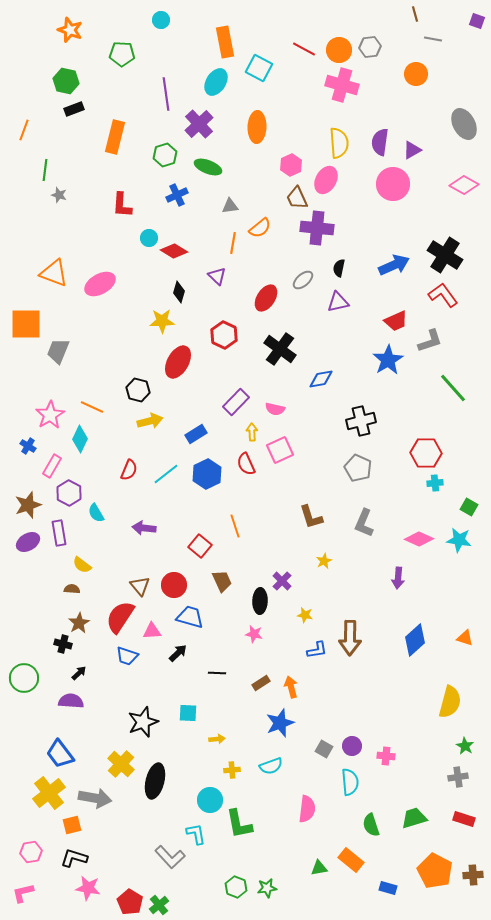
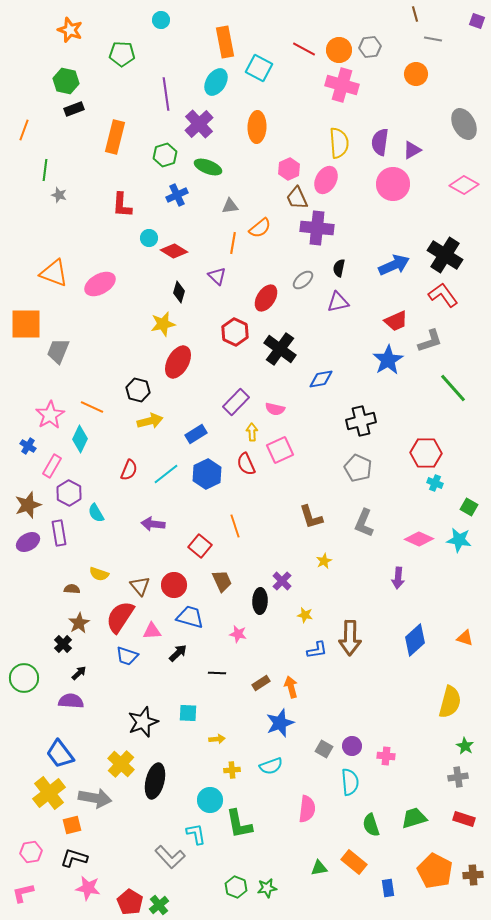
pink hexagon at (291, 165): moved 2 px left, 4 px down
yellow star at (162, 321): moved 1 px right, 3 px down; rotated 10 degrees counterclockwise
red hexagon at (224, 335): moved 11 px right, 3 px up
cyan cross at (435, 483): rotated 28 degrees clockwise
purple arrow at (144, 528): moved 9 px right, 4 px up
yellow semicircle at (82, 565): moved 17 px right, 9 px down; rotated 18 degrees counterclockwise
pink star at (254, 634): moved 16 px left
black cross at (63, 644): rotated 30 degrees clockwise
orange rectangle at (351, 860): moved 3 px right, 2 px down
blue rectangle at (388, 888): rotated 66 degrees clockwise
